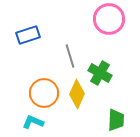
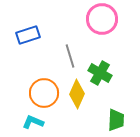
pink circle: moved 7 px left
